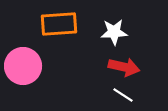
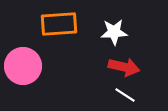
white line: moved 2 px right
